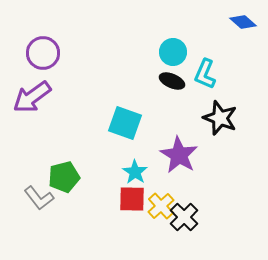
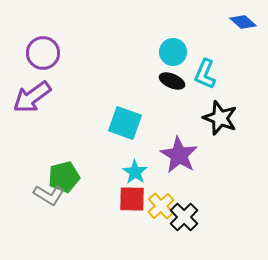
gray L-shape: moved 10 px right, 3 px up; rotated 20 degrees counterclockwise
